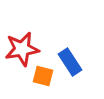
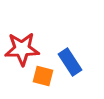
red star: rotated 8 degrees clockwise
